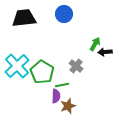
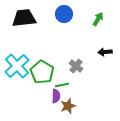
green arrow: moved 3 px right, 25 px up
